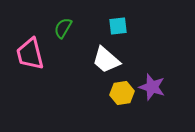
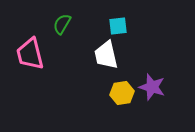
green semicircle: moved 1 px left, 4 px up
white trapezoid: moved 5 px up; rotated 36 degrees clockwise
